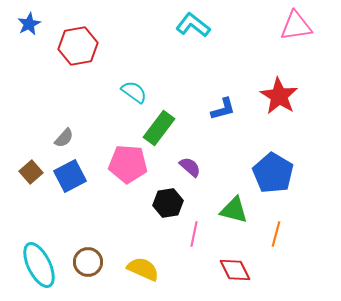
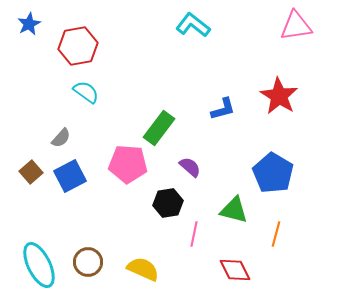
cyan semicircle: moved 48 px left
gray semicircle: moved 3 px left
